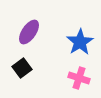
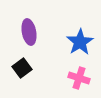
purple ellipse: rotated 45 degrees counterclockwise
